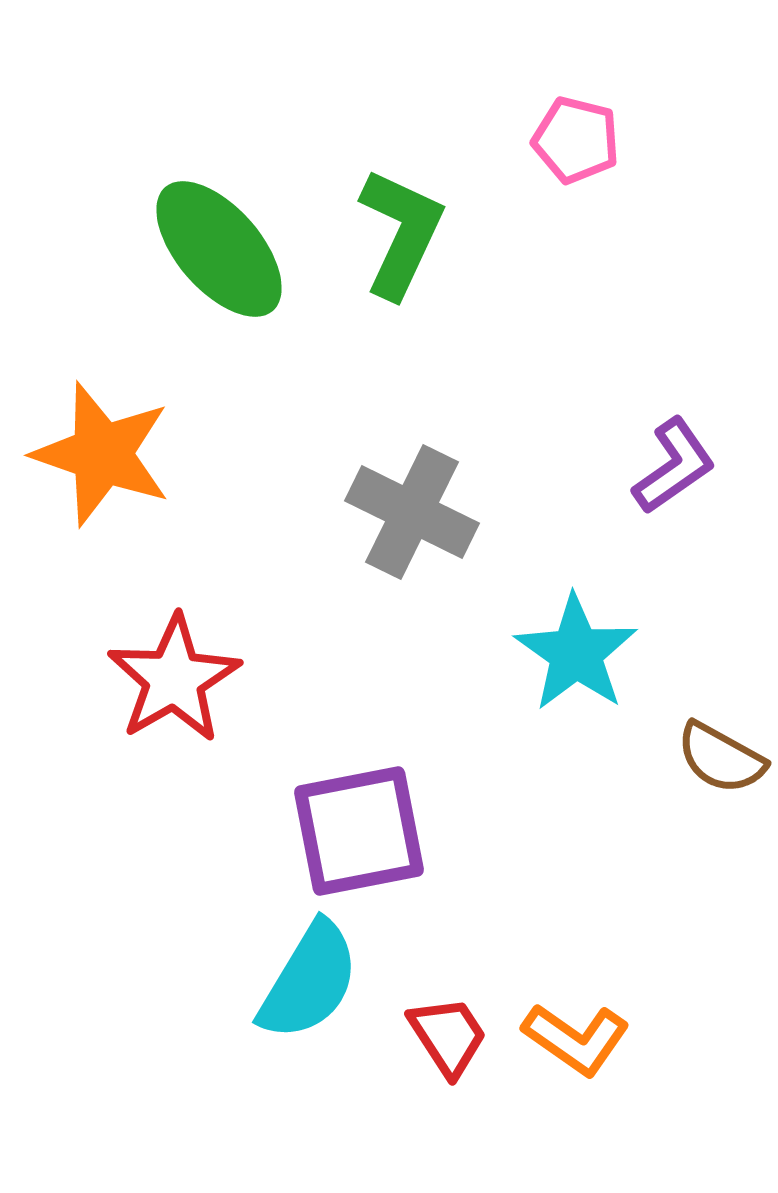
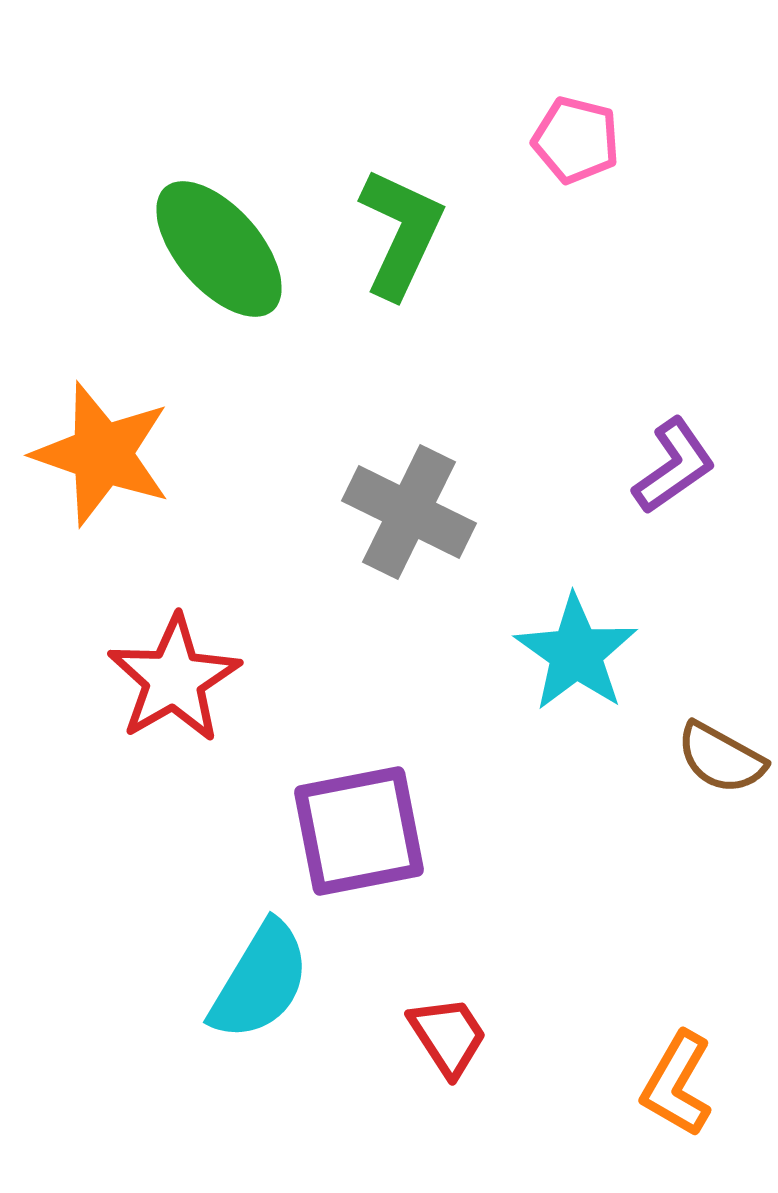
gray cross: moved 3 px left
cyan semicircle: moved 49 px left
orange L-shape: moved 101 px right, 45 px down; rotated 85 degrees clockwise
